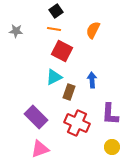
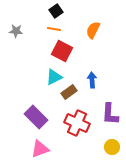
brown rectangle: rotated 35 degrees clockwise
